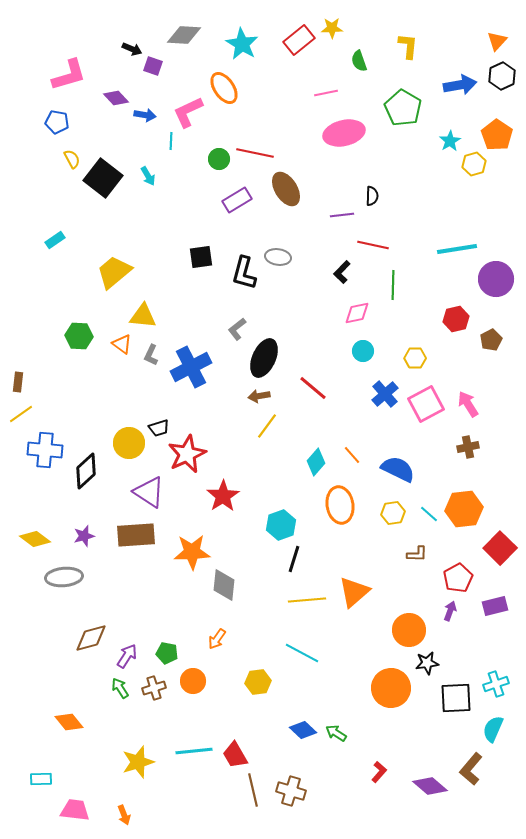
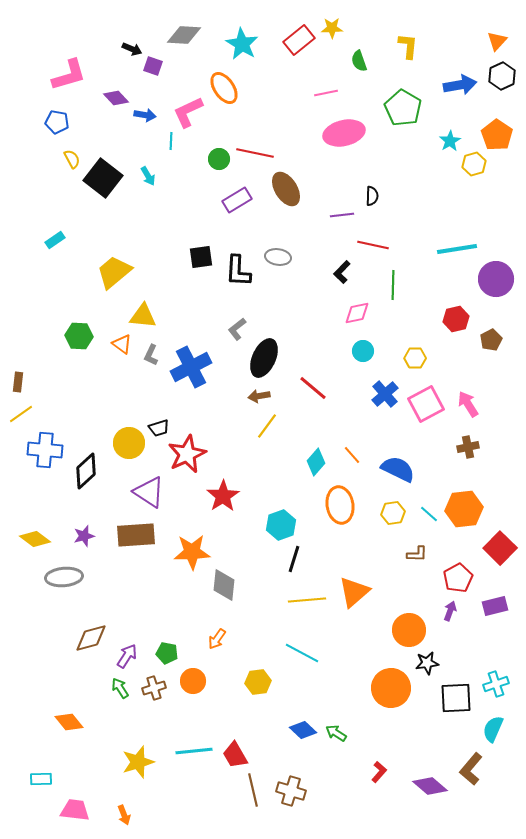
black L-shape at (244, 273): moved 6 px left, 2 px up; rotated 12 degrees counterclockwise
